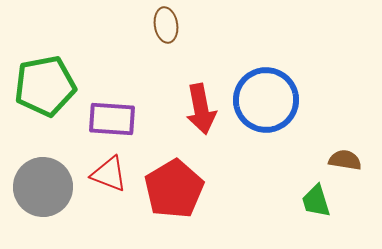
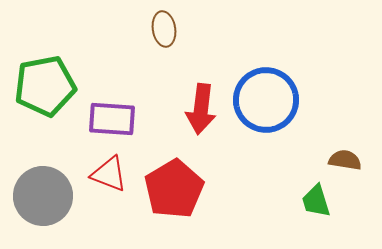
brown ellipse: moved 2 px left, 4 px down
red arrow: rotated 18 degrees clockwise
gray circle: moved 9 px down
